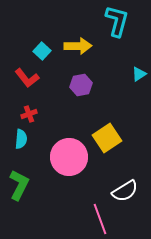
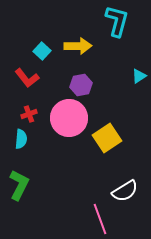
cyan triangle: moved 2 px down
pink circle: moved 39 px up
